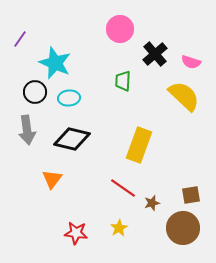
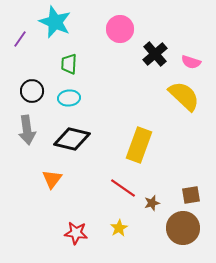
cyan star: moved 41 px up
green trapezoid: moved 54 px left, 17 px up
black circle: moved 3 px left, 1 px up
